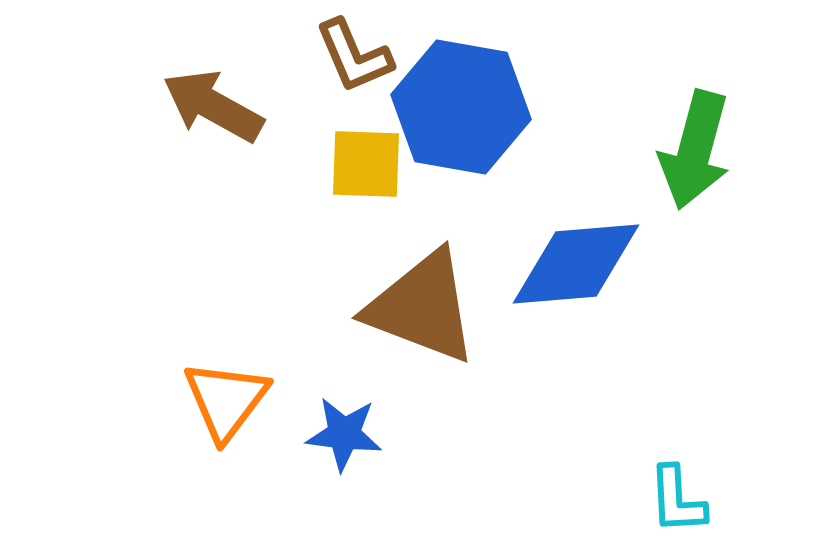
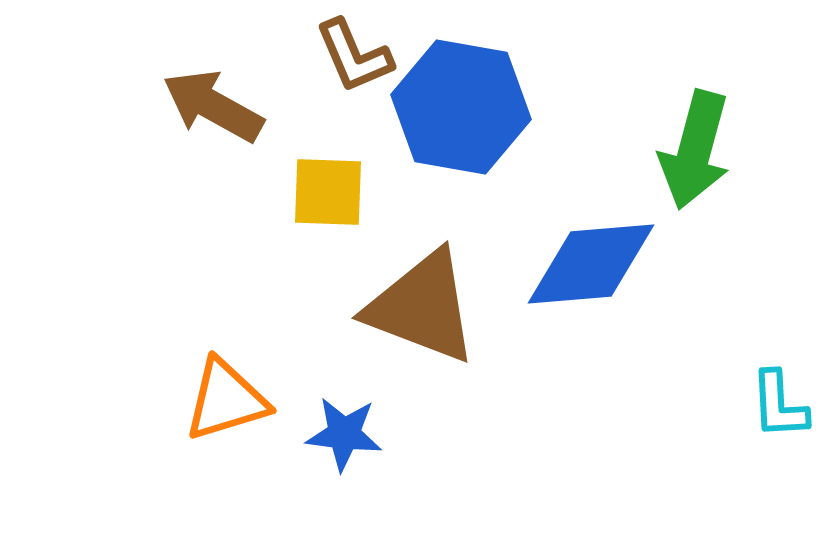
yellow square: moved 38 px left, 28 px down
blue diamond: moved 15 px right
orange triangle: rotated 36 degrees clockwise
cyan L-shape: moved 102 px right, 95 px up
